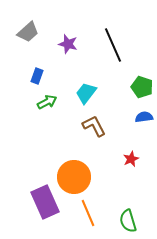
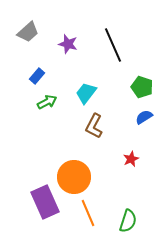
blue rectangle: rotated 21 degrees clockwise
blue semicircle: rotated 24 degrees counterclockwise
brown L-shape: rotated 125 degrees counterclockwise
green semicircle: rotated 145 degrees counterclockwise
